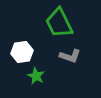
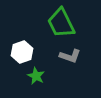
green trapezoid: moved 2 px right
white hexagon: rotated 10 degrees counterclockwise
